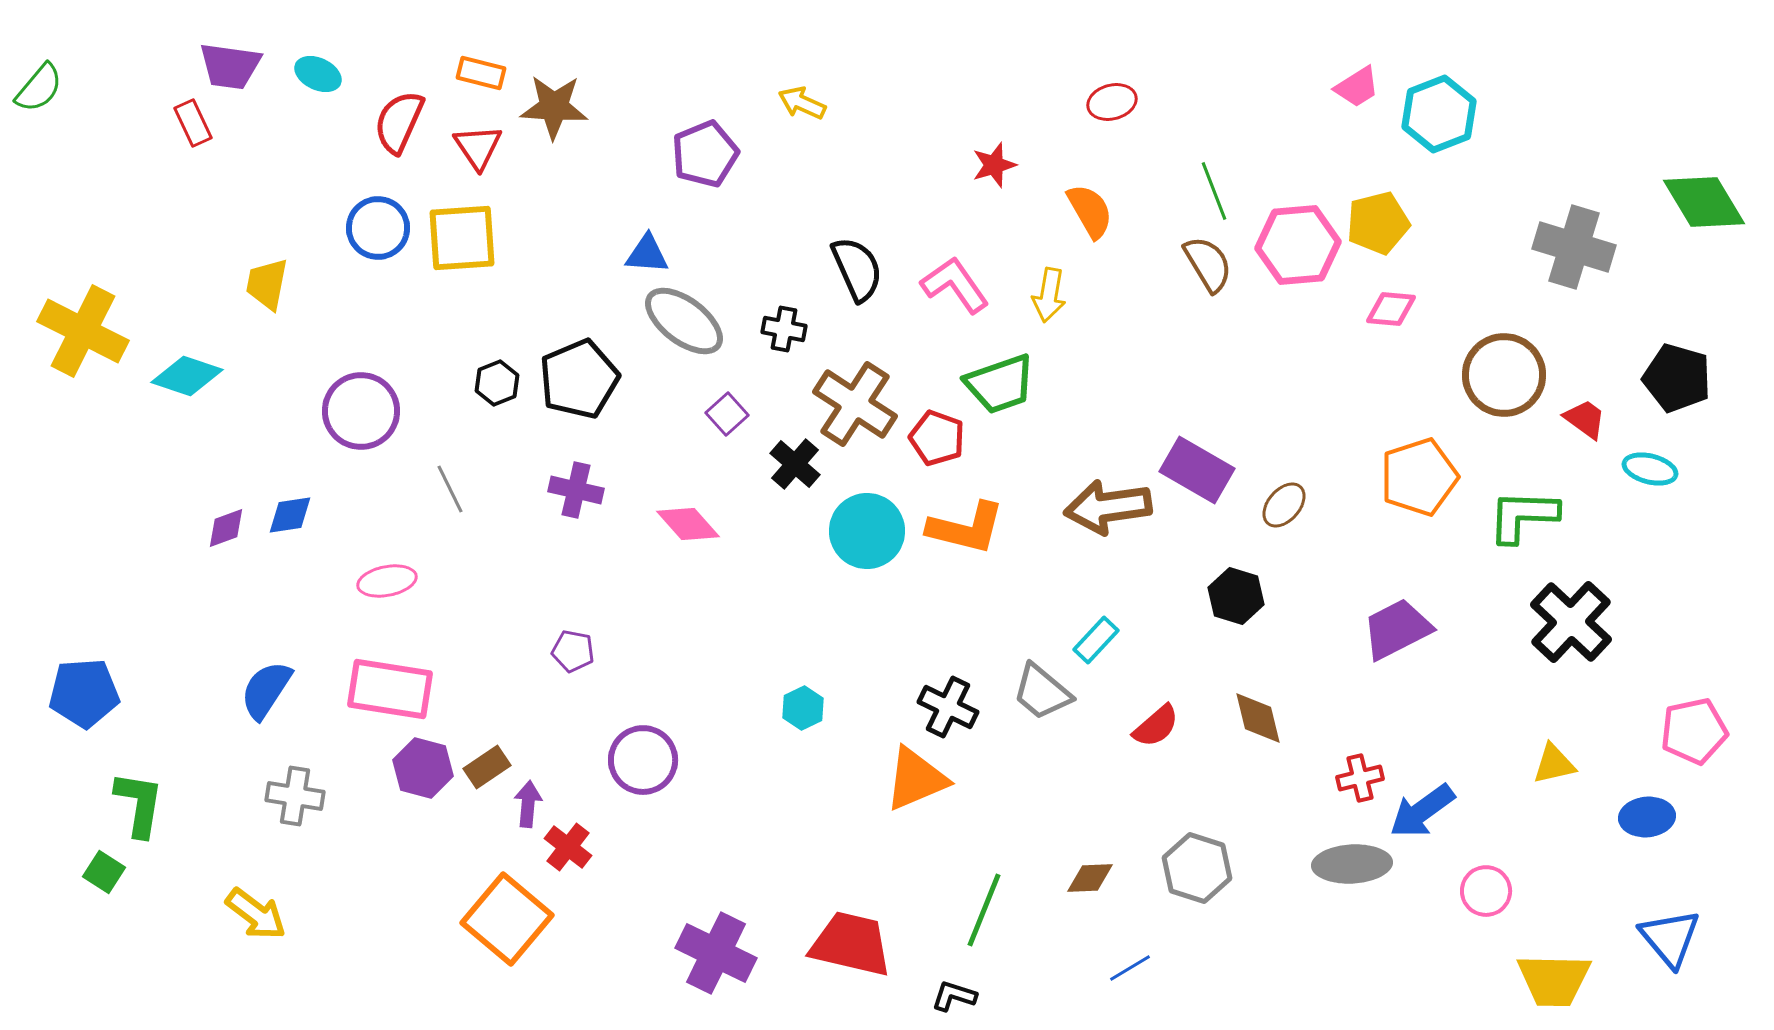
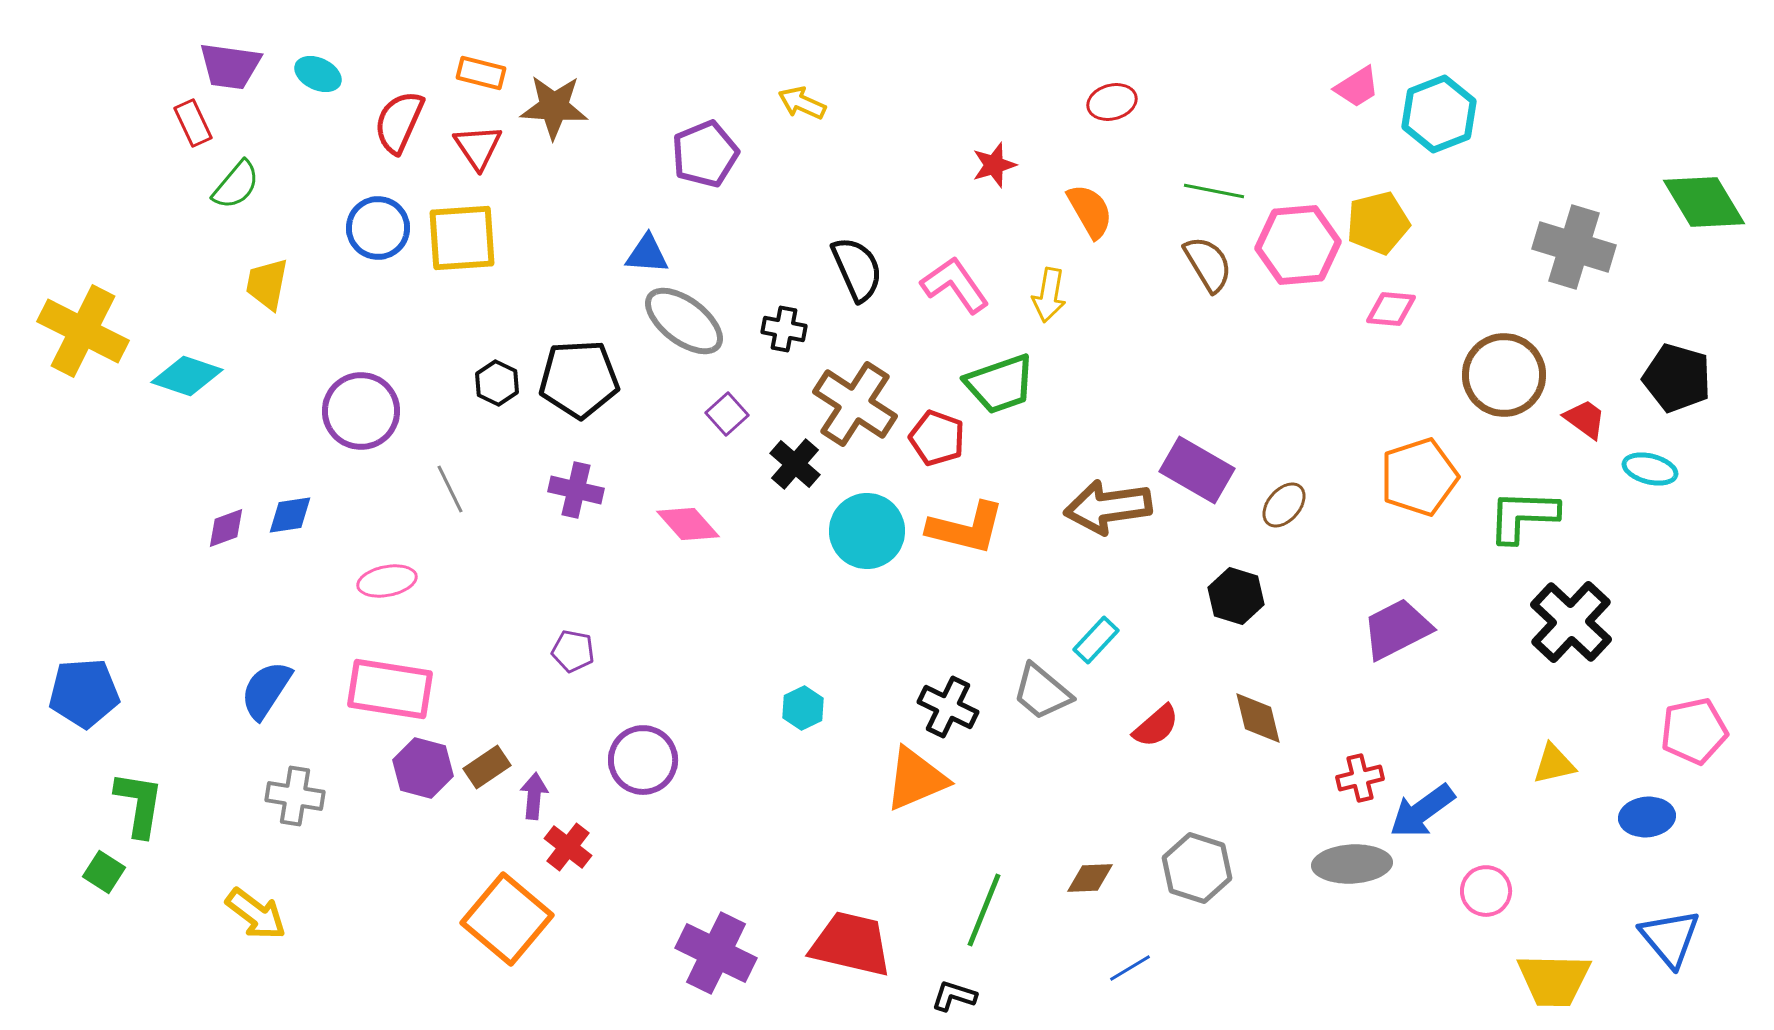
green semicircle at (39, 88): moved 197 px right, 97 px down
green line at (1214, 191): rotated 58 degrees counterclockwise
black pentagon at (579, 379): rotated 20 degrees clockwise
black hexagon at (497, 383): rotated 12 degrees counterclockwise
purple arrow at (528, 804): moved 6 px right, 8 px up
